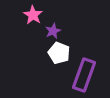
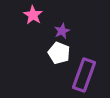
purple star: moved 9 px right
